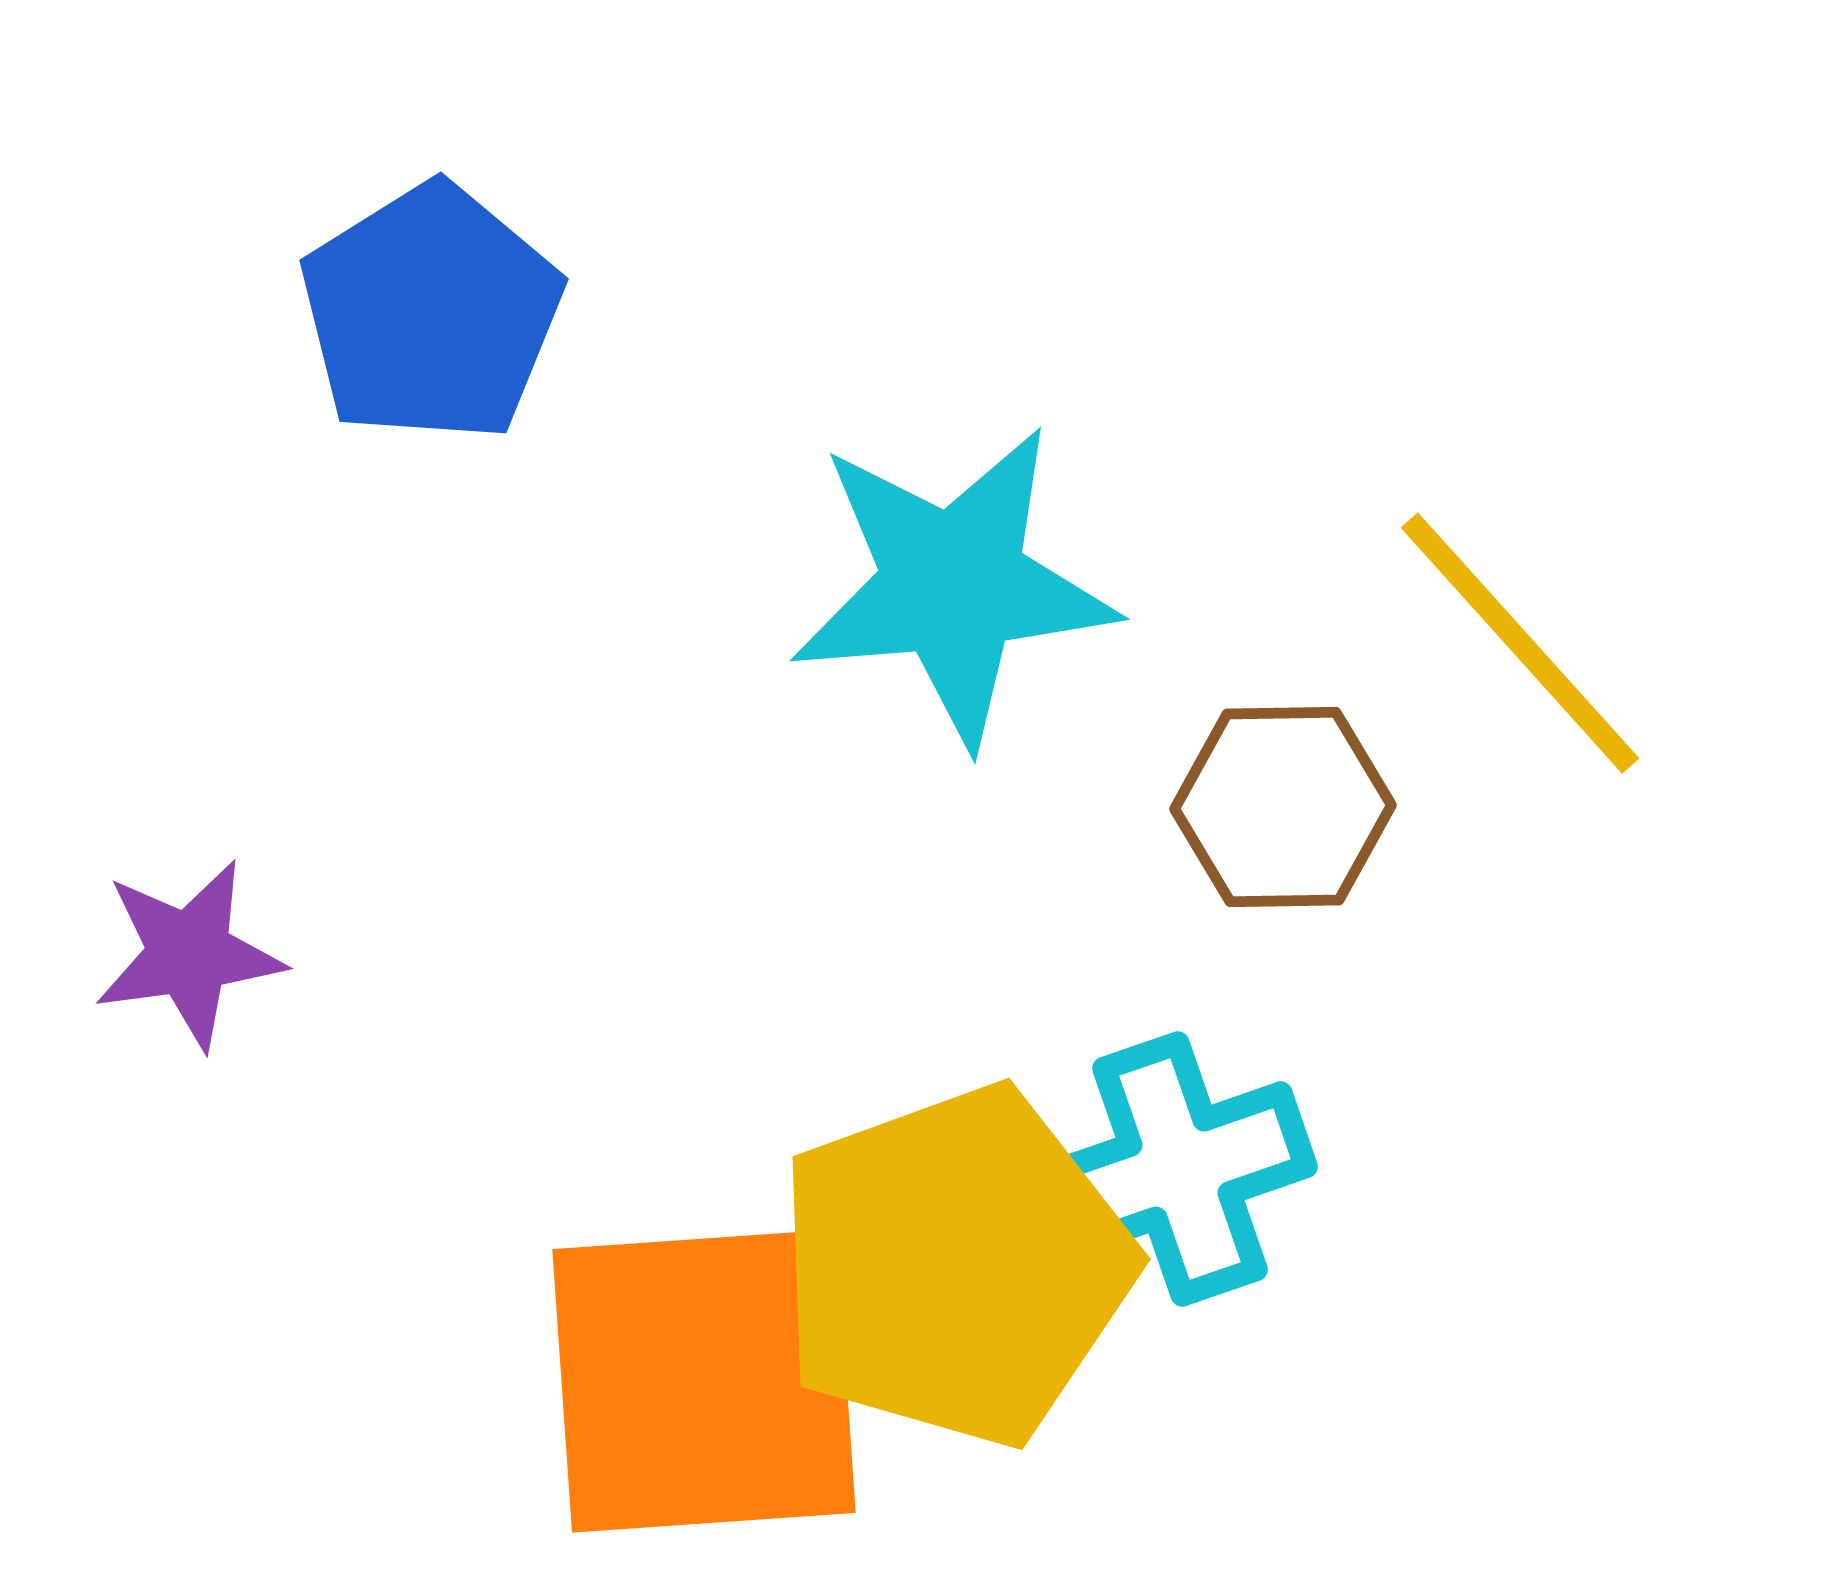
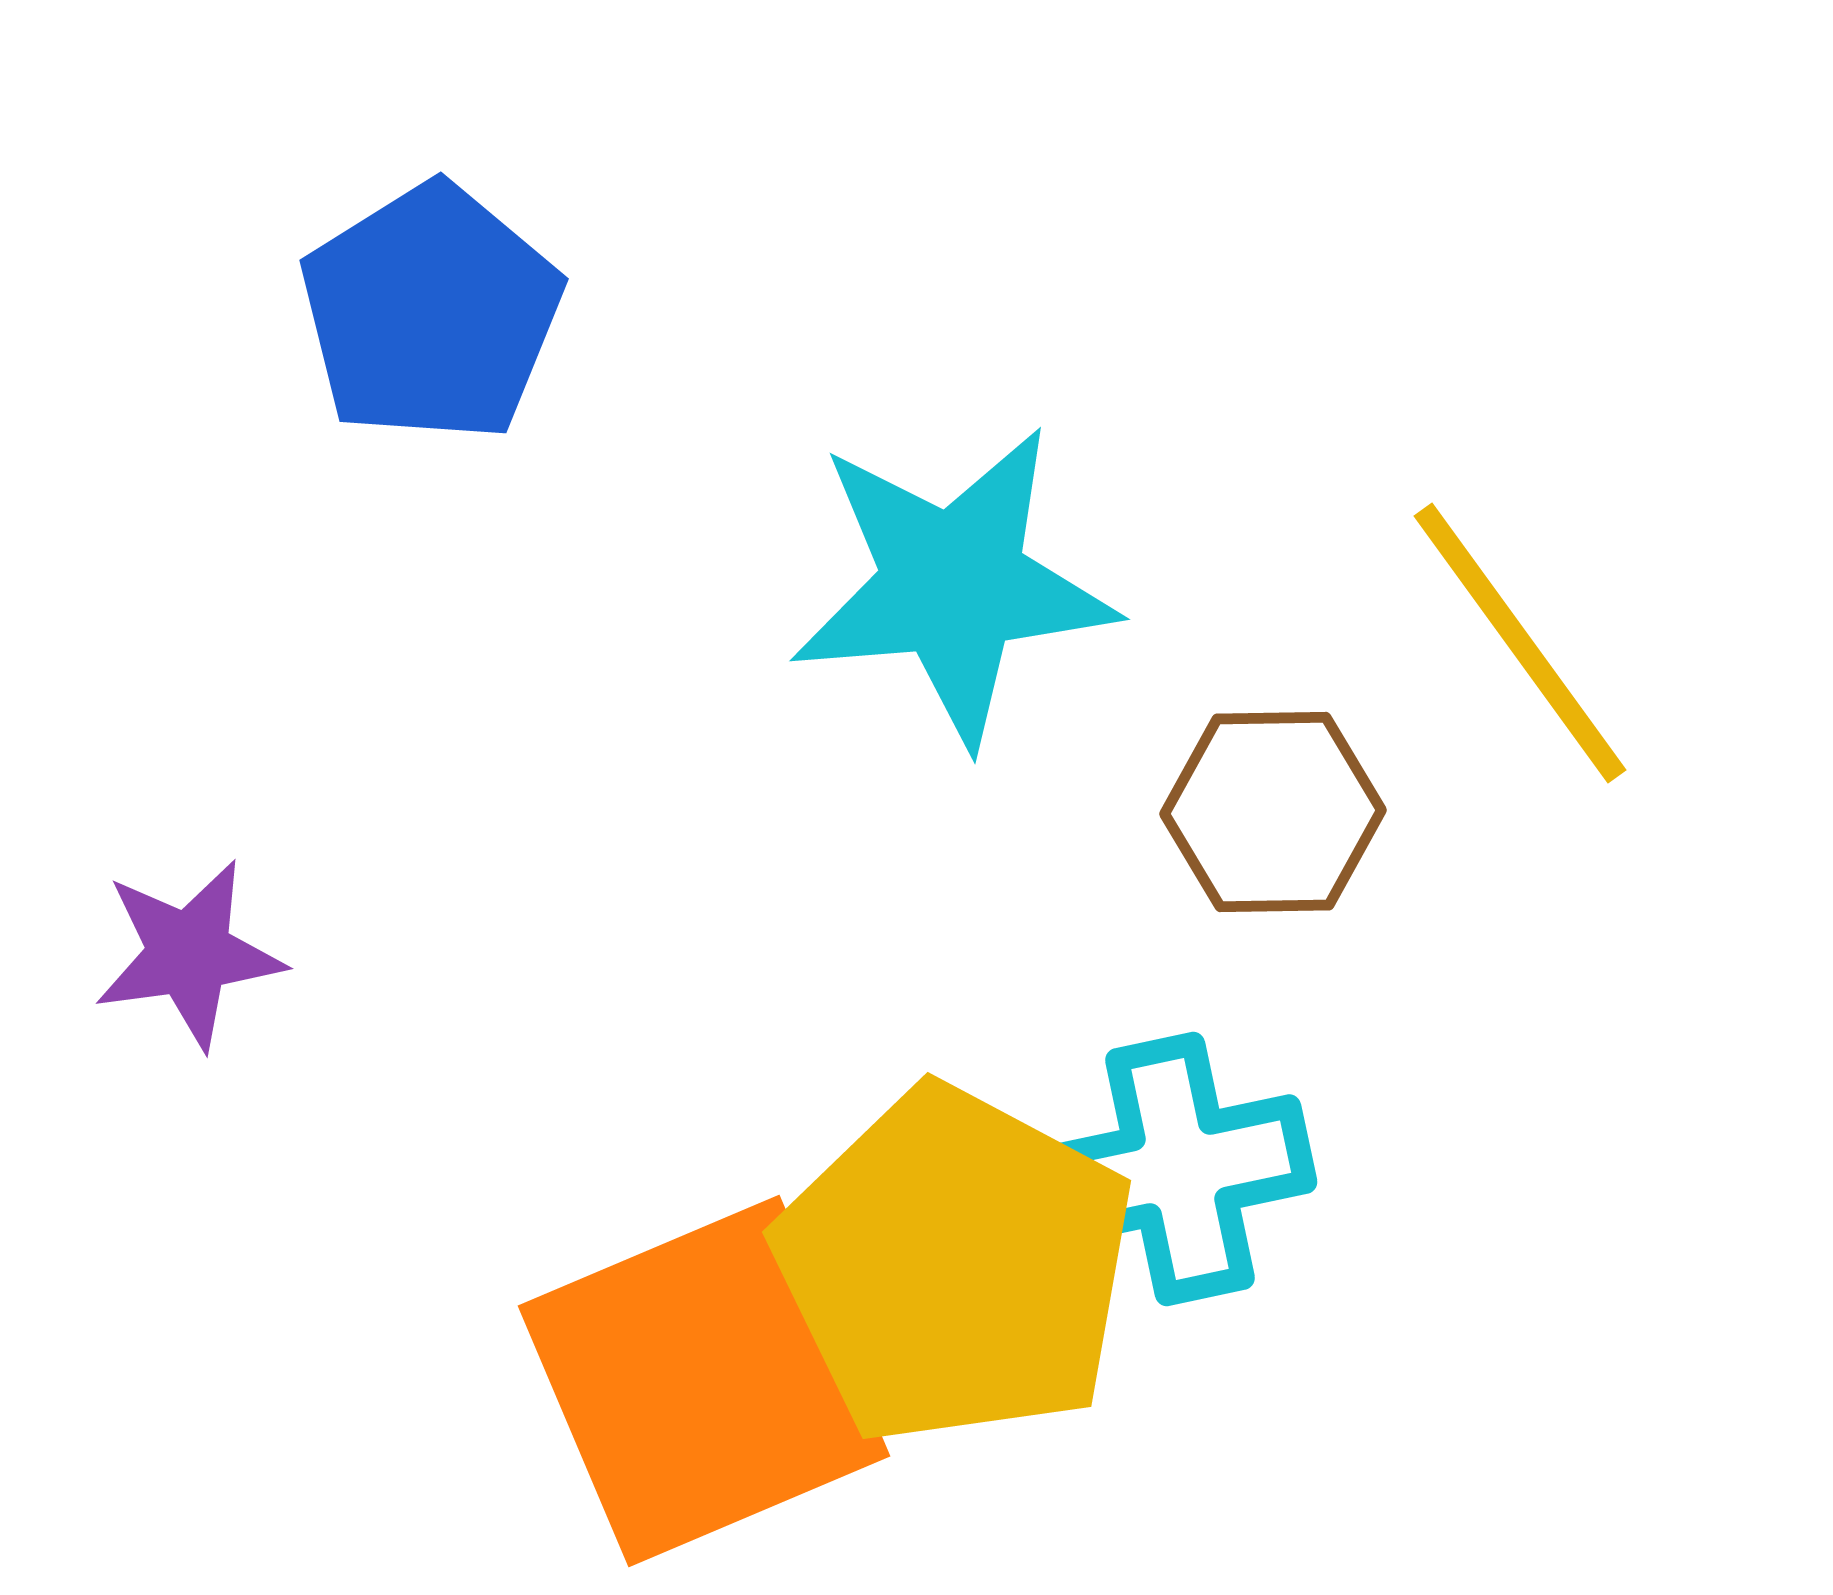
yellow line: rotated 6 degrees clockwise
brown hexagon: moved 10 px left, 5 px down
cyan cross: rotated 7 degrees clockwise
yellow pentagon: rotated 24 degrees counterclockwise
orange square: rotated 19 degrees counterclockwise
